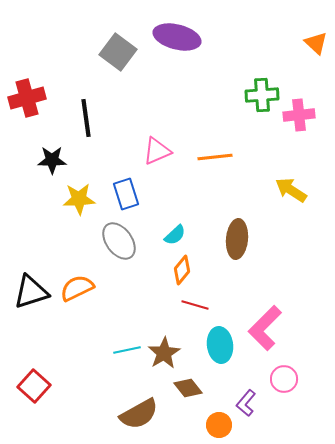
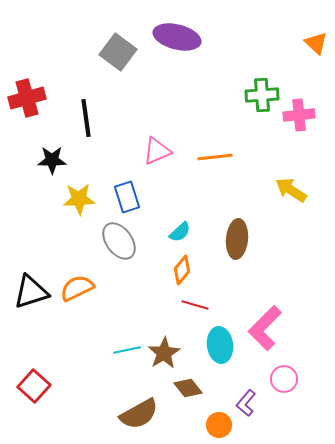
blue rectangle: moved 1 px right, 3 px down
cyan semicircle: moved 5 px right, 3 px up
